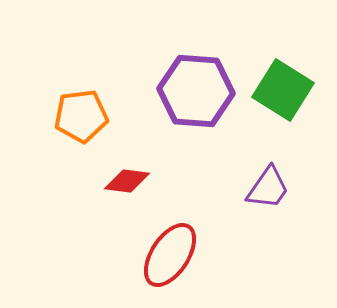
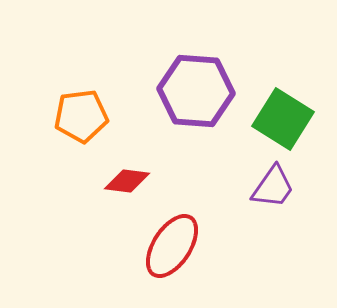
green square: moved 29 px down
purple trapezoid: moved 5 px right, 1 px up
red ellipse: moved 2 px right, 9 px up
